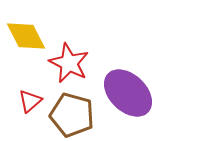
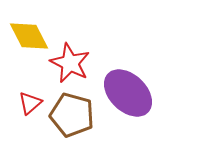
yellow diamond: moved 3 px right
red star: moved 1 px right
red triangle: moved 2 px down
